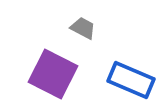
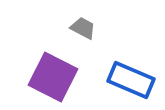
purple square: moved 3 px down
